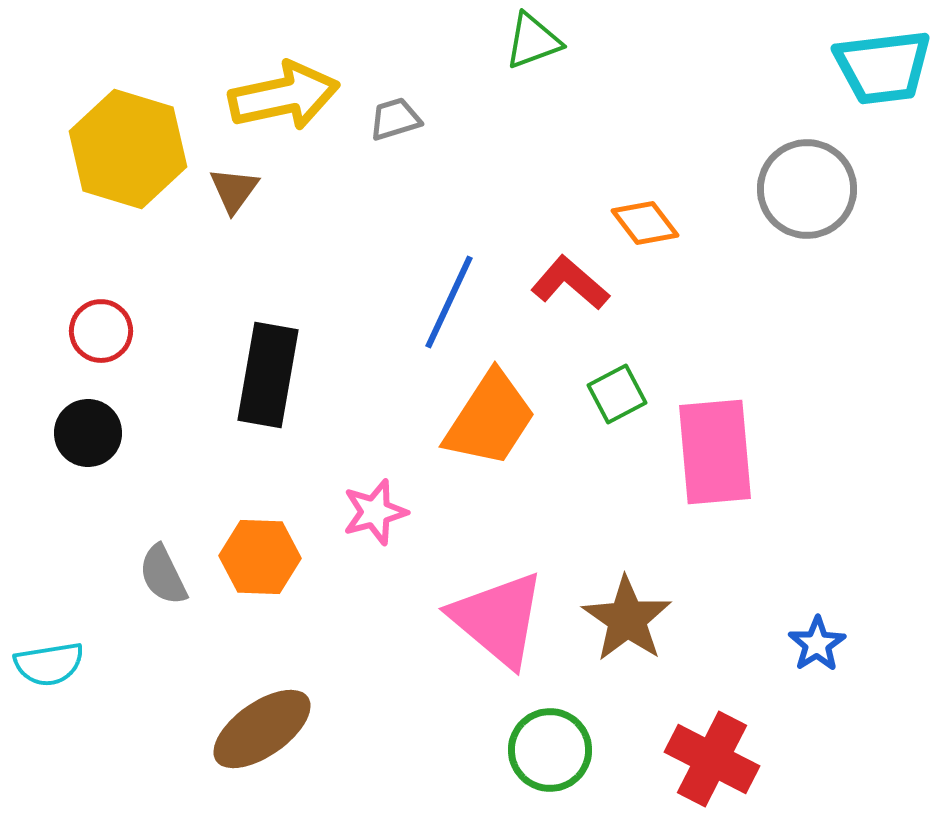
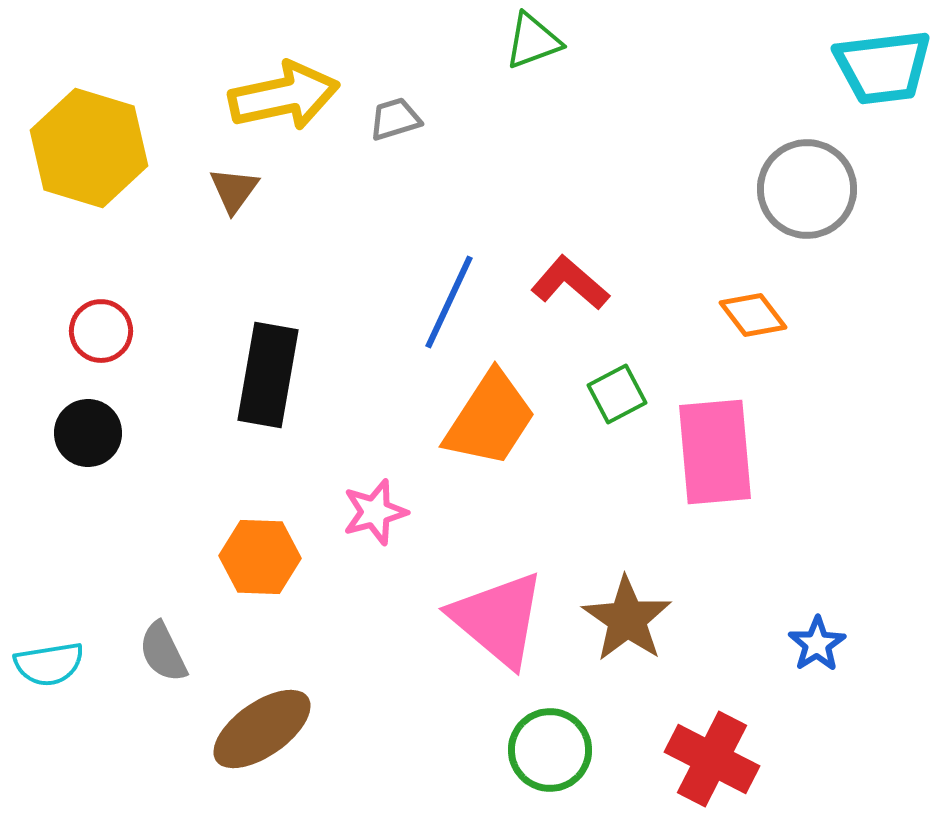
yellow hexagon: moved 39 px left, 1 px up
orange diamond: moved 108 px right, 92 px down
gray semicircle: moved 77 px down
